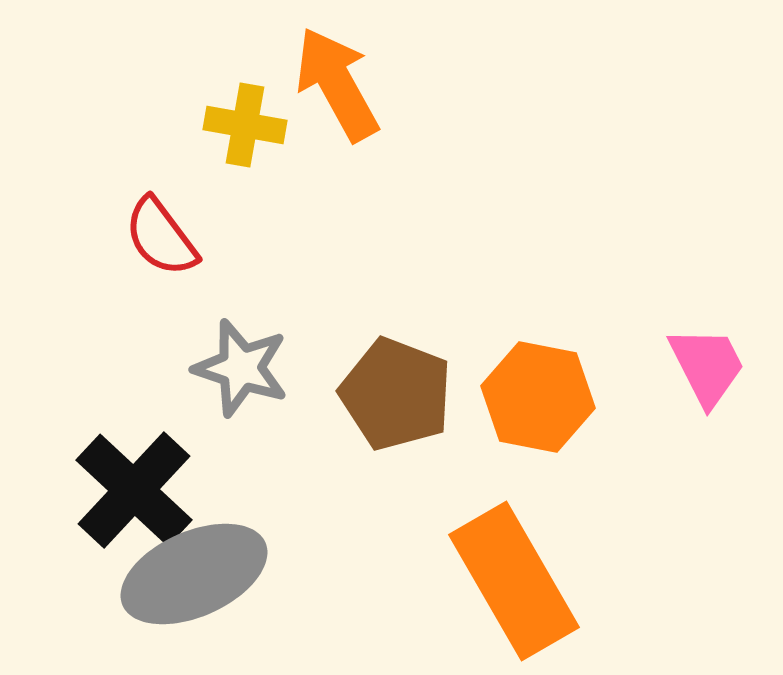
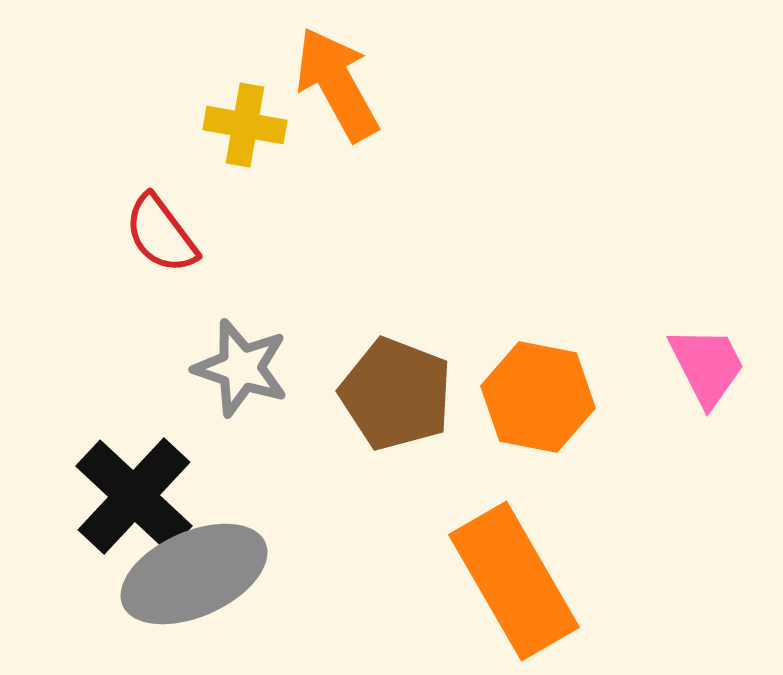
red semicircle: moved 3 px up
black cross: moved 6 px down
